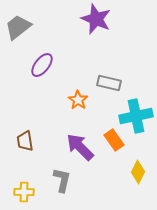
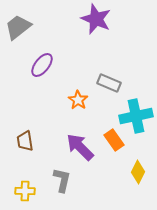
gray rectangle: rotated 10 degrees clockwise
yellow cross: moved 1 px right, 1 px up
